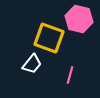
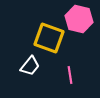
white trapezoid: moved 2 px left, 2 px down
pink line: rotated 24 degrees counterclockwise
